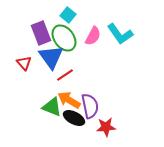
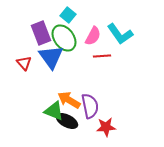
red line: moved 37 px right, 19 px up; rotated 30 degrees clockwise
green triangle: moved 2 px right, 4 px down
black ellipse: moved 7 px left, 3 px down
